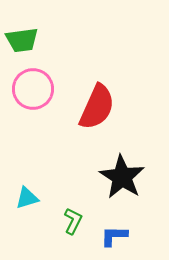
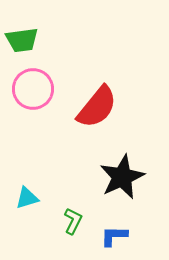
red semicircle: rotated 15 degrees clockwise
black star: rotated 15 degrees clockwise
